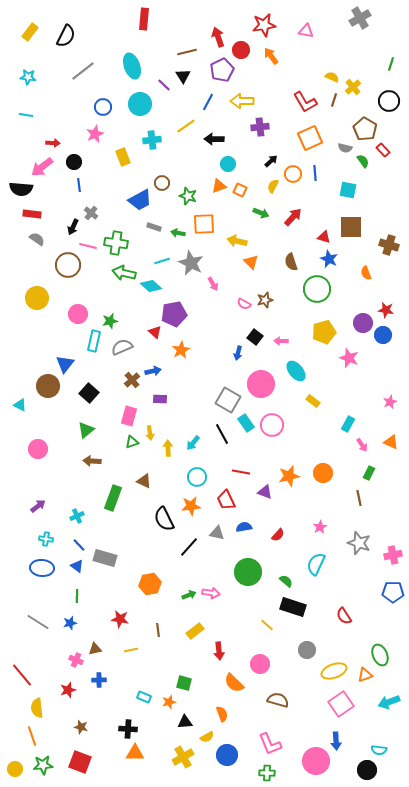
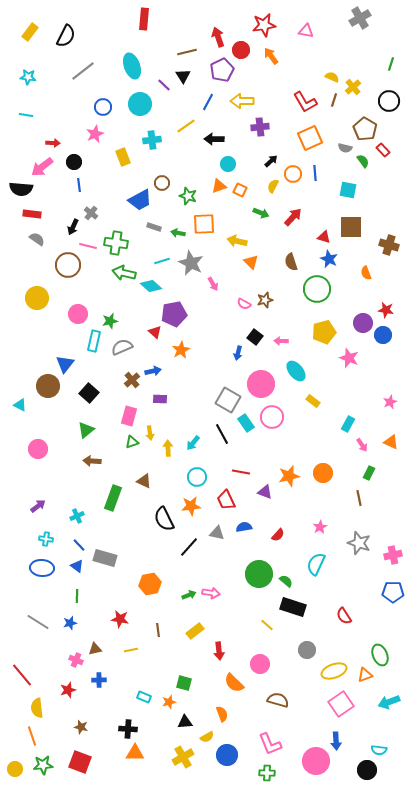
pink circle at (272, 425): moved 8 px up
green circle at (248, 572): moved 11 px right, 2 px down
